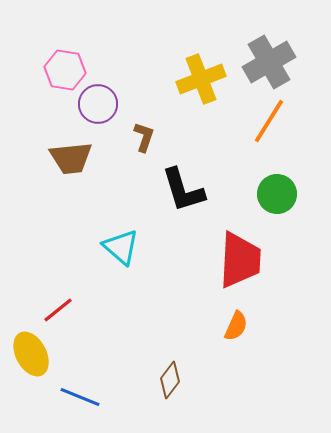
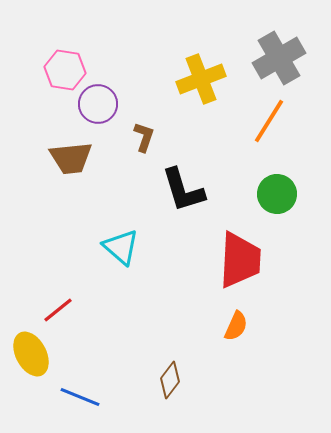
gray cross: moved 10 px right, 4 px up
